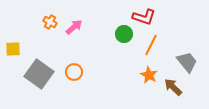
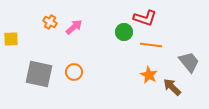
red L-shape: moved 1 px right, 1 px down
green circle: moved 2 px up
orange line: rotated 70 degrees clockwise
yellow square: moved 2 px left, 10 px up
gray trapezoid: moved 2 px right
gray square: rotated 24 degrees counterclockwise
brown arrow: moved 1 px left
